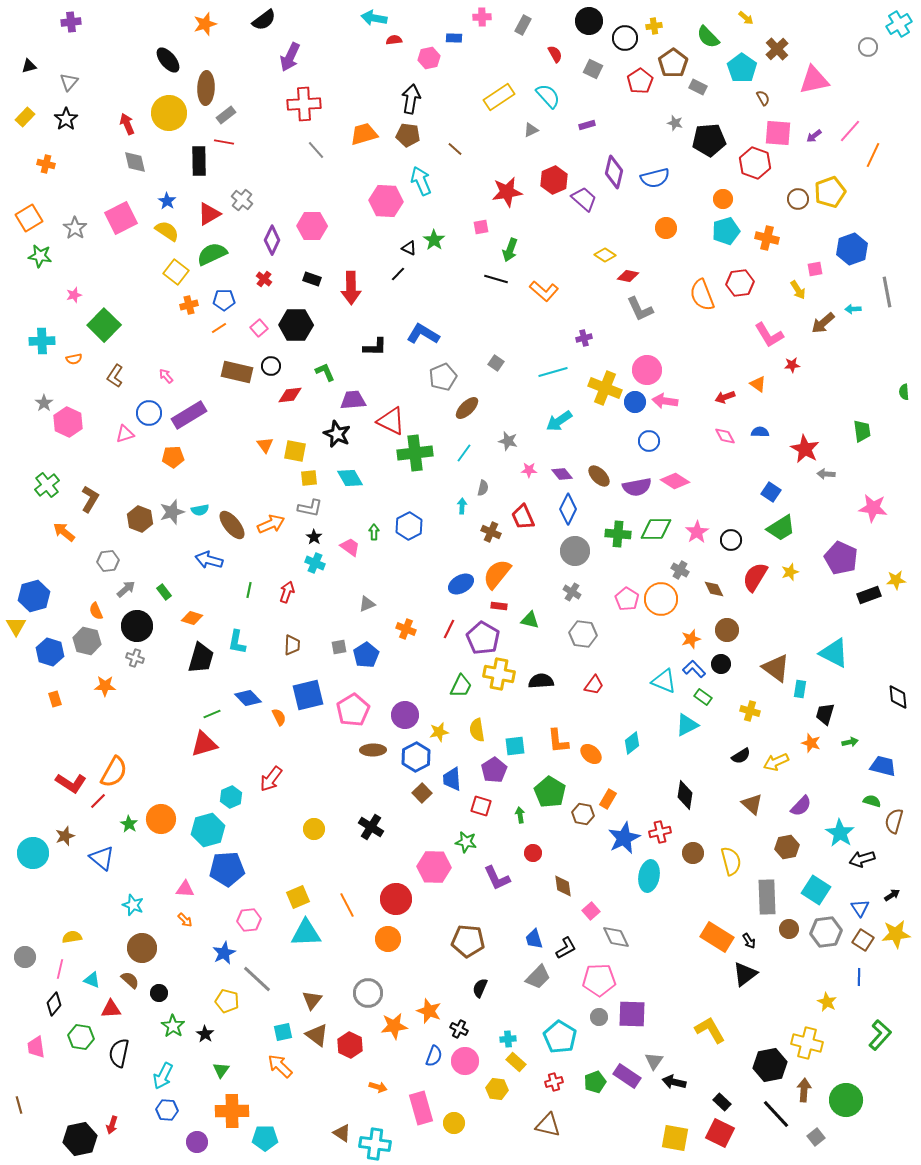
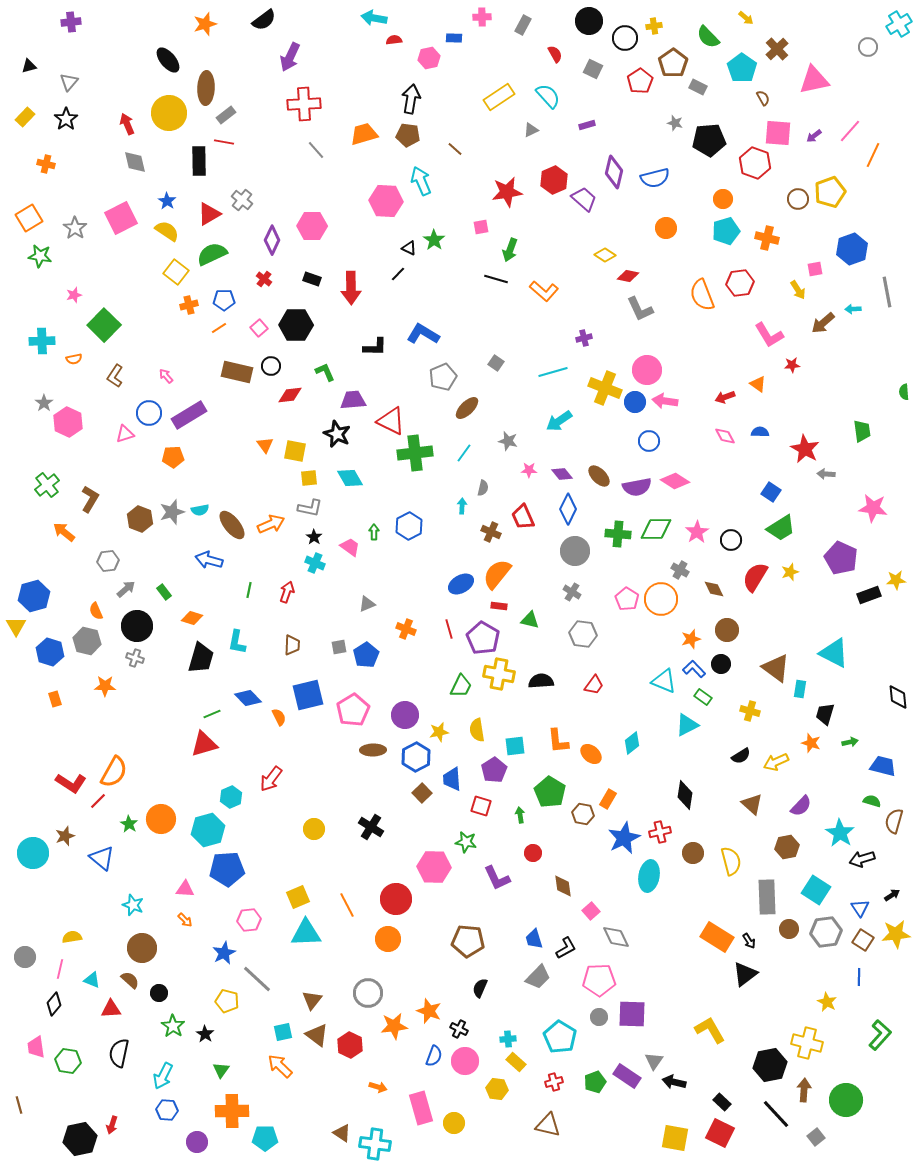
red line at (449, 629): rotated 42 degrees counterclockwise
green hexagon at (81, 1037): moved 13 px left, 24 px down
